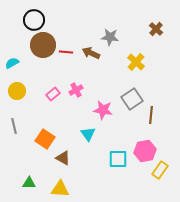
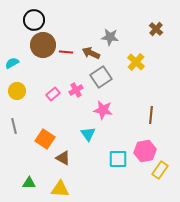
gray square: moved 31 px left, 22 px up
